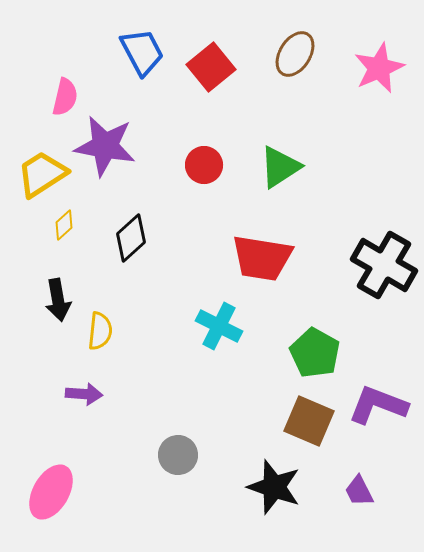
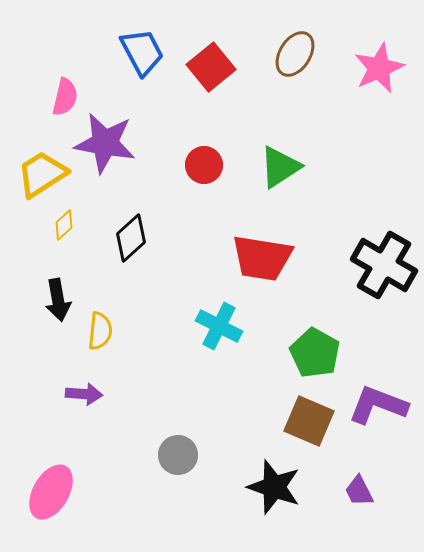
purple star: moved 3 px up
